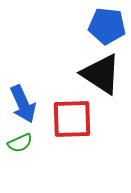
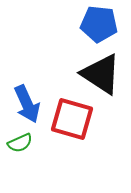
blue pentagon: moved 8 px left, 2 px up
blue arrow: moved 4 px right
red square: rotated 18 degrees clockwise
